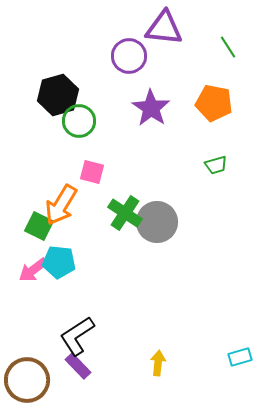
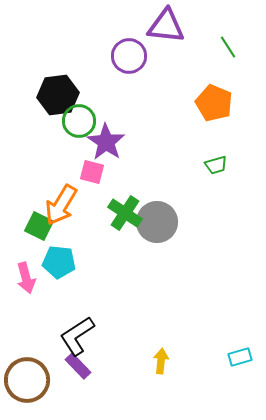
purple triangle: moved 2 px right, 2 px up
black hexagon: rotated 9 degrees clockwise
orange pentagon: rotated 12 degrees clockwise
purple star: moved 45 px left, 34 px down
pink arrow: moved 7 px left, 8 px down; rotated 68 degrees counterclockwise
yellow arrow: moved 3 px right, 2 px up
